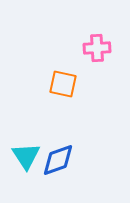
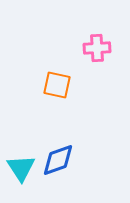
orange square: moved 6 px left, 1 px down
cyan triangle: moved 5 px left, 12 px down
